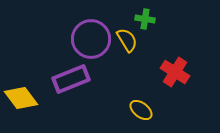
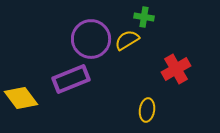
green cross: moved 1 px left, 2 px up
yellow semicircle: rotated 90 degrees counterclockwise
red cross: moved 1 px right, 3 px up; rotated 28 degrees clockwise
yellow ellipse: moved 6 px right; rotated 60 degrees clockwise
